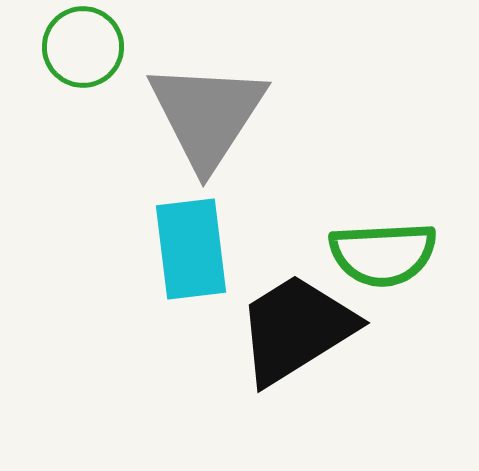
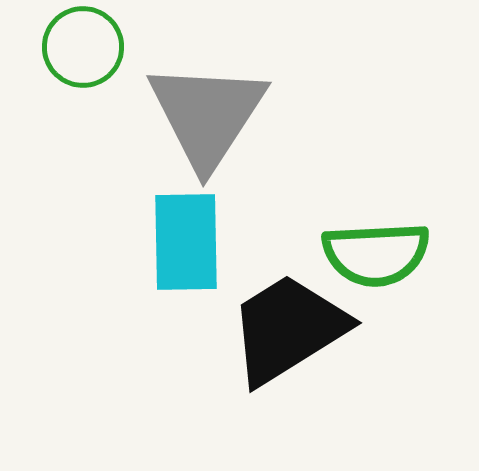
cyan rectangle: moved 5 px left, 7 px up; rotated 6 degrees clockwise
green semicircle: moved 7 px left
black trapezoid: moved 8 px left
